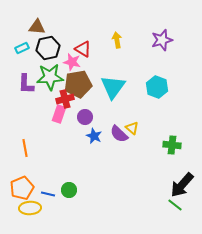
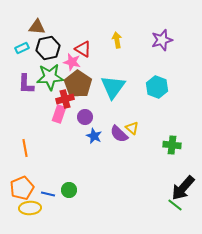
brown pentagon: rotated 28 degrees counterclockwise
black arrow: moved 1 px right, 3 px down
